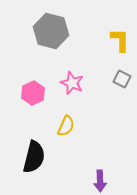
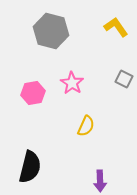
yellow L-shape: moved 4 px left, 13 px up; rotated 35 degrees counterclockwise
gray square: moved 2 px right
pink star: rotated 10 degrees clockwise
pink hexagon: rotated 15 degrees clockwise
yellow semicircle: moved 20 px right
black semicircle: moved 4 px left, 10 px down
